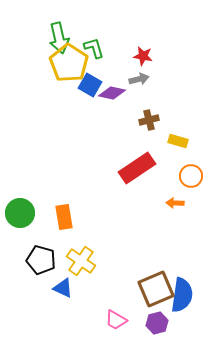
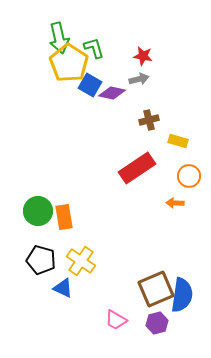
orange circle: moved 2 px left
green circle: moved 18 px right, 2 px up
